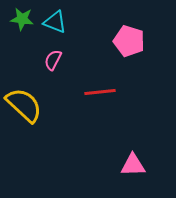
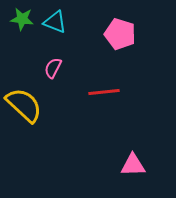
pink pentagon: moved 9 px left, 7 px up
pink semicircle: moved 8 px down
red line: moved 4 px right
